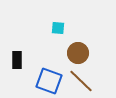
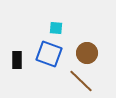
cyan square: moved 2 px left
brown circle: moved 9 px right
blue square: moved 27 px up
